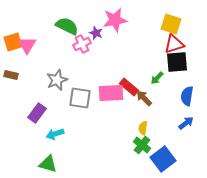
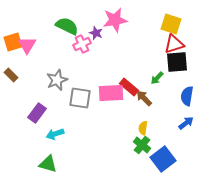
brown rectangle: rotated 32 degrees clockwise
